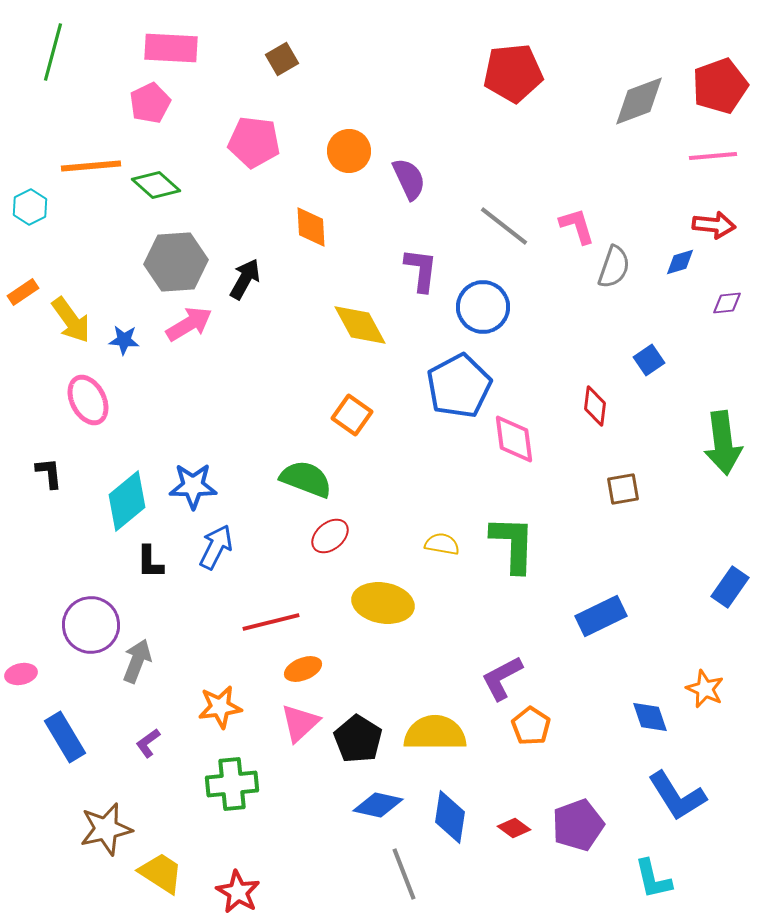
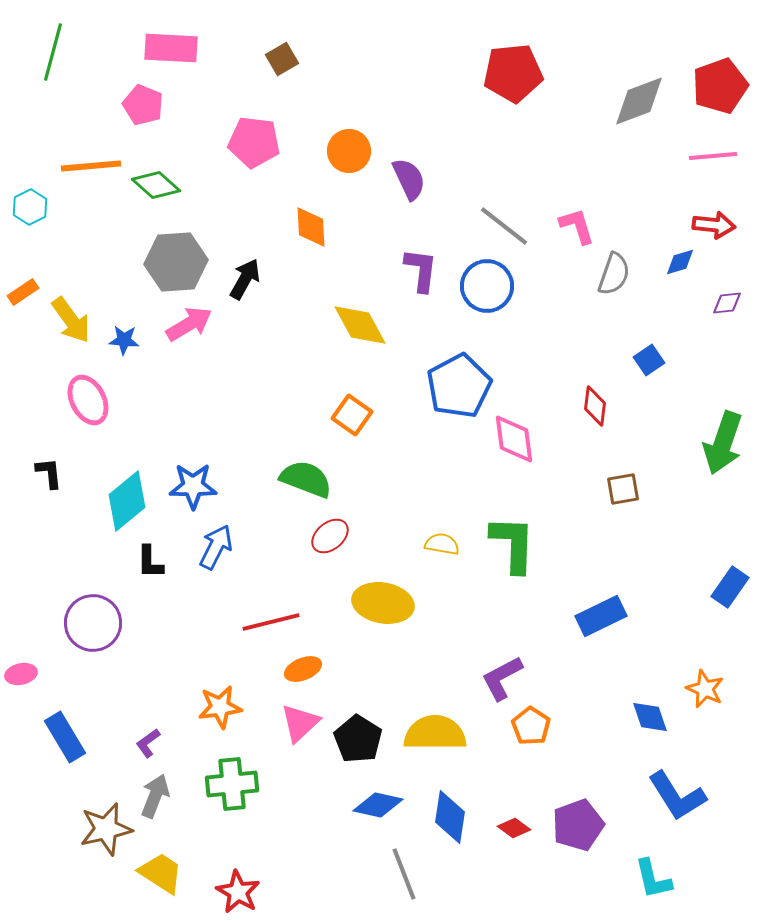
pink pentagon at (150, 103): moved 7 px left, 2 px down; rotated 24 degrees counterclockwise
gray semicircle at (614, 267): moved 7 px down
blue circle at (483, 307): moved 4 px right, 21 px up
green arrow at (723, 443): rotated 26 degrees clockwise
purple circle at (91, 625): moved 2 px right, 2 px up
gray arrow at (137, 661): moved 18 px right, 135 px down
